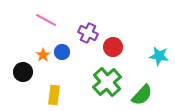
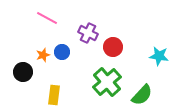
pink line: moved 1 px right, 2 px up
orange star: rotated 16 degrees clockwise
